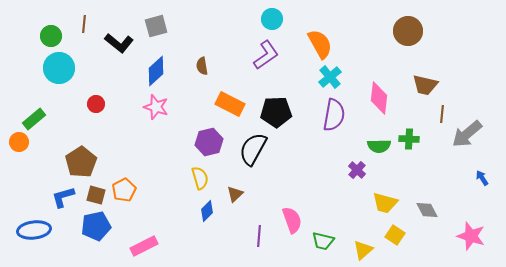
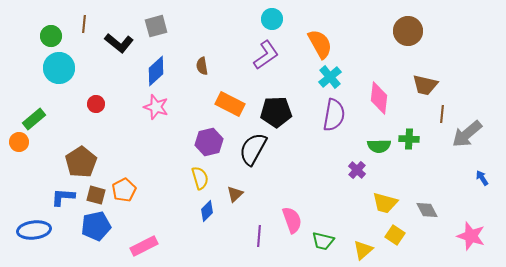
blue L-shape at (63, 197): rotated 20 degrees clockwise
